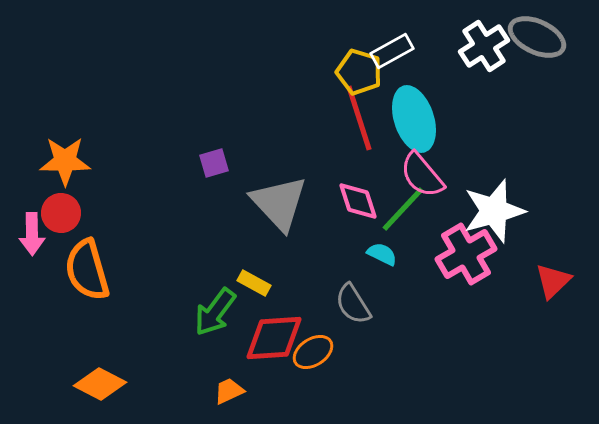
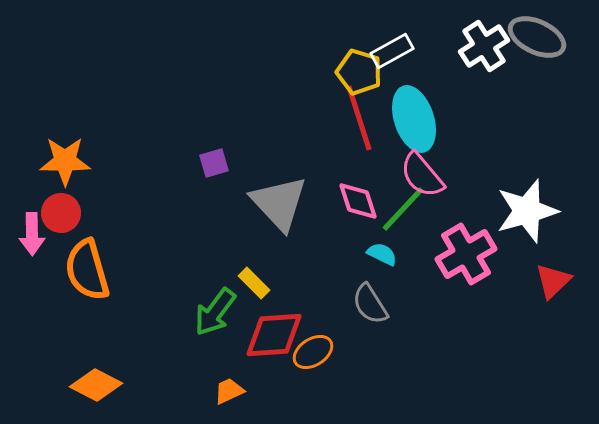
white star: moved 33 px right
yellow rectangle: rotated 16 degrees clockwise
gray semicircle: moved 17 px right
red diamond: moved 3 px up
orange diamond: moved 4 px left, 1 px down
